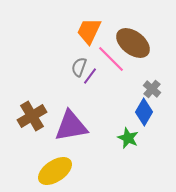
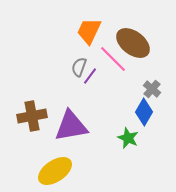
pink line: moved 2 px right
brown cross: rotated 20 degrees clockwise
